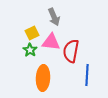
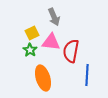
orange ellipse: rotated 20 degrees counterclockwise
